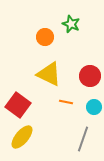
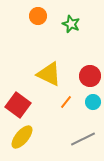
orange circle: moved 7 px left, 21 px up
orange line: rotated 64 degrees counterclockwise
cyan circle: moved 1 px left, 5 px up
gray line: rotated 45 degrees clockwise
